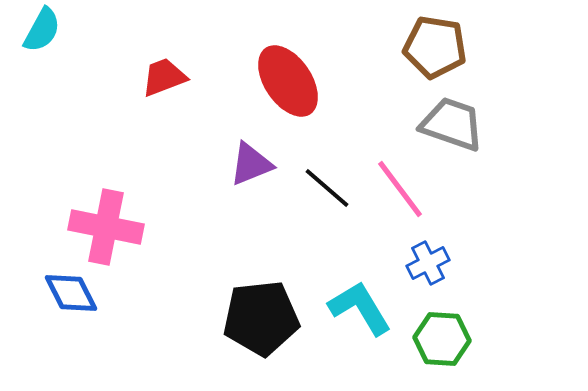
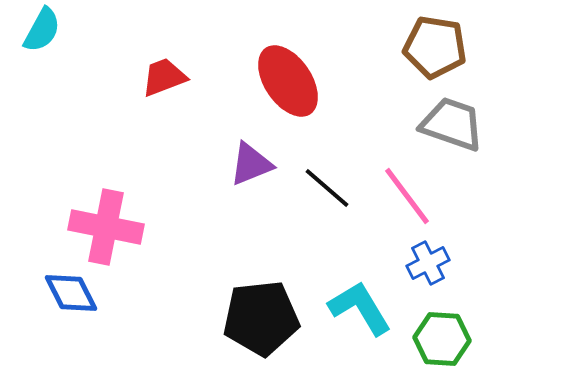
pink line: moved 7 px right, 7 px down
